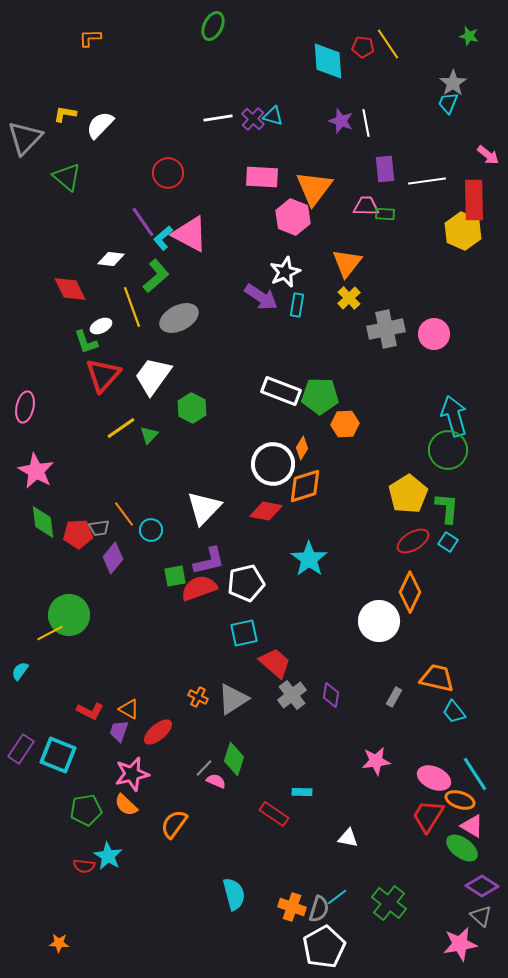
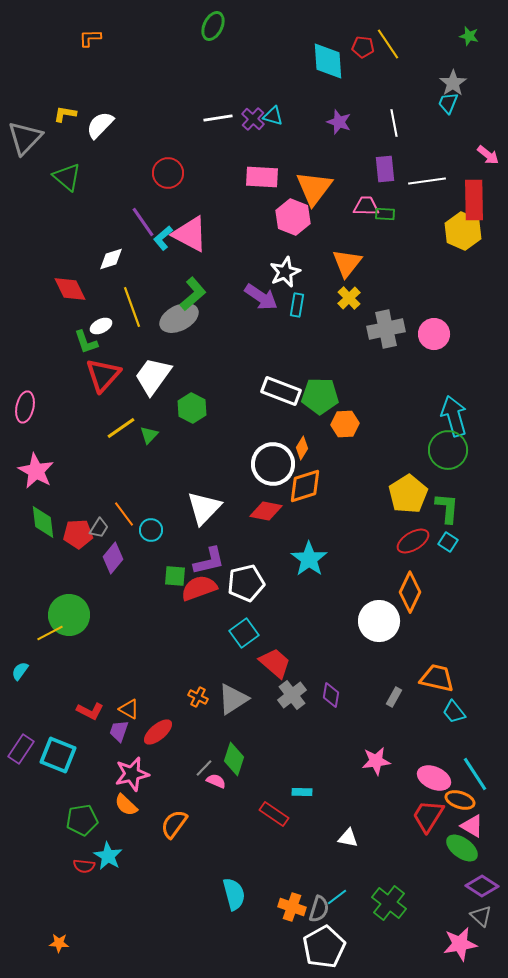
purple star at (341, 121): moved 2 px left, 1 px down
white line at (366, 123): moved 28 px right
white diamond at (111, 259): rotated 24 degrees counterclockwise
green L-shape at (156, 276): moved 37 px right, 18 px down
gray trapezoid at (99, 528): rotated 50 degrees counterclockwise
green square at (175, 576): rotated 15 degrees clockwise
cyan square at (244, 633): rotated 24 degrees counterclockwise
green pentagon at (86, 810): moved 4 px left, 10 px down
